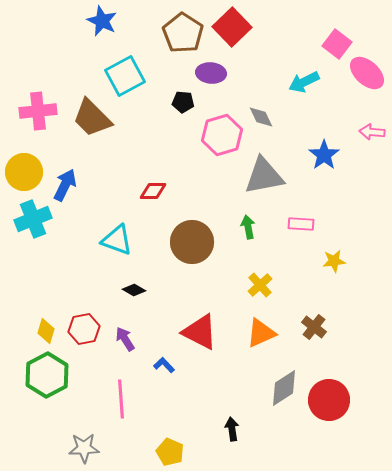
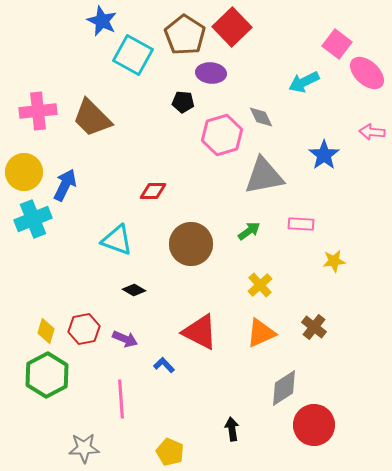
brown pentagon at (183, 33): moved 2 px right, 2 px down
cyan square at (125, 76): moved 8 px right, 21 px up; rotated 33 degrees counterclockwise
green arrow at (248, 227): moved 1 px right, 4 px down; rotated 65 degrees clockwise
brown circle at (192, 242): moved 1 px left, 2 px down
purple arrow at (125, 339): rotated 145 degrees clockwise
red circle at (329, 400): moved 15 px left, 25 px down
